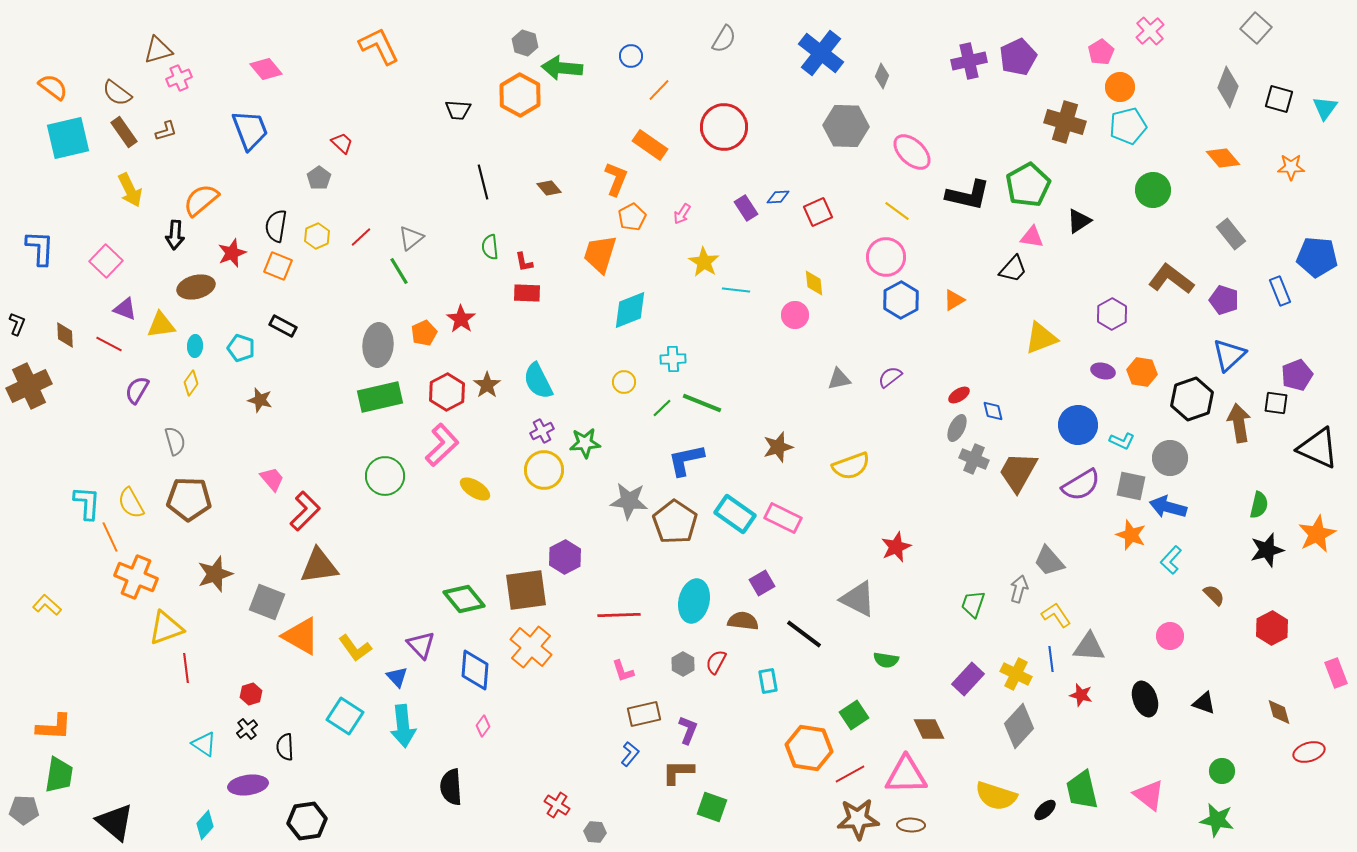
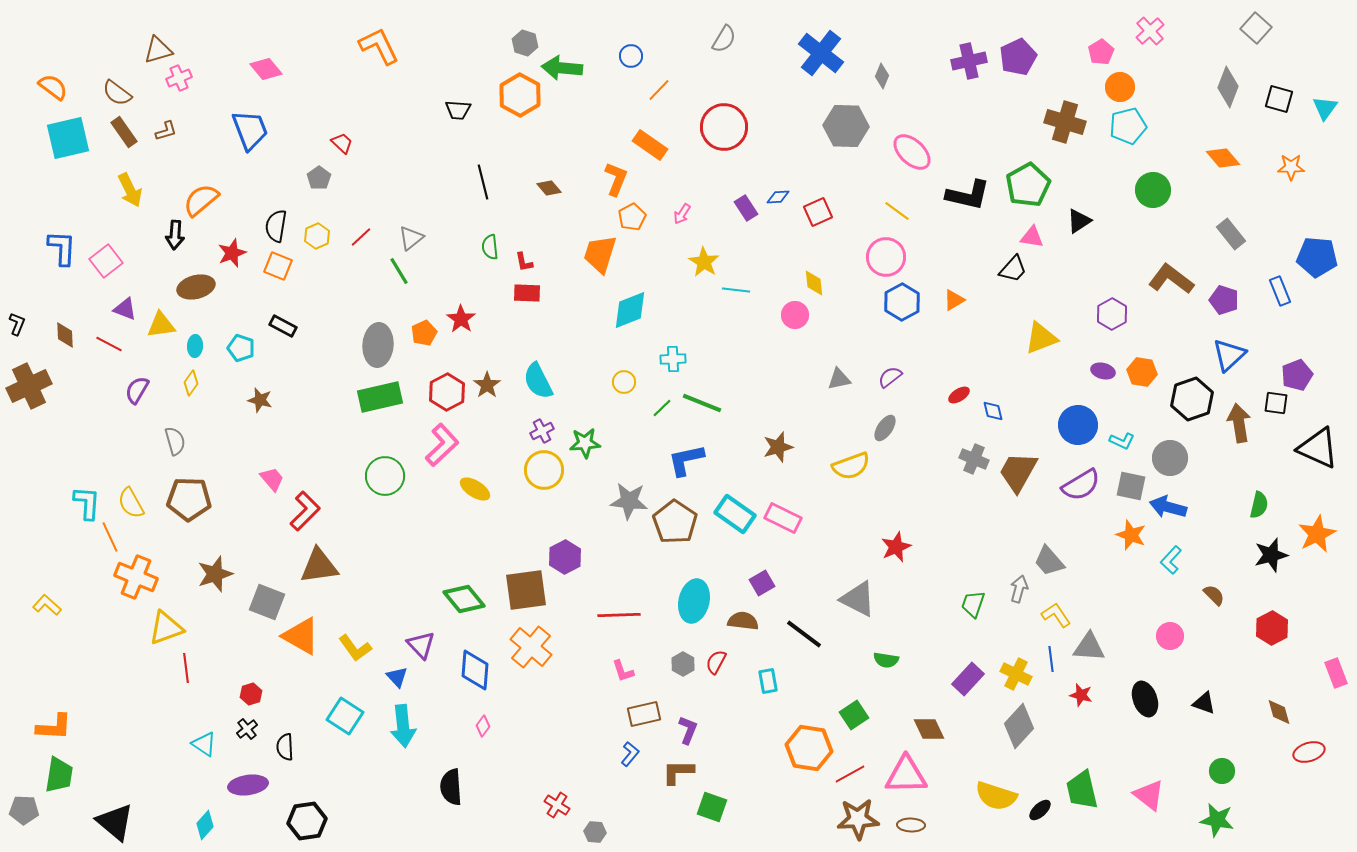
blue L-shape at (40, 248): moved 22 px right
pink square at (106, 261): rotated 8 degrees clockwise
blue hexagon at (901, 300): moved 1 px right, 2 px down
gray ellipse at (957, 428): moved 72 px left; rotated 8 degrees clockwise
black star at (1267, 550): moved 4 px right, 5 px down
black ellipse at (1045, 810): moved 5 px left
